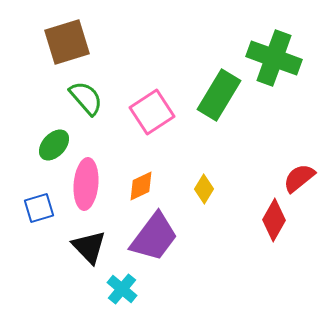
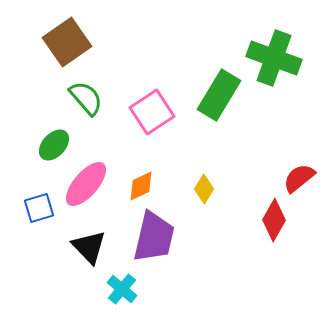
brown square: rotated 18 degrees counterclockwise
pink ellipse: rotated 36 degrees clockwise
purple trapezoid: rotated 24 degrees counterclockwise
